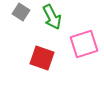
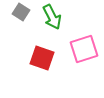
pink square: moved 5 px down
